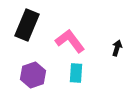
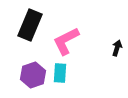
black rectangle: moved 3 px right
pink L-shape: moved 4 px left; rotated 80 degrees counterclockwise
cyan rectangle: moved 16 px left
